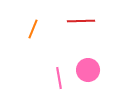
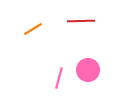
orange line: rotated 36 degrees clockwise
pink line: rotated 25 degrees clockwise
